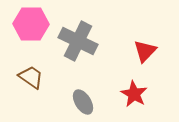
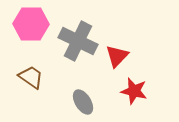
red triangle: moved 28 px left, 5 px down
red star: moved 3 px up; rotated 16 degrees counterclockwise
